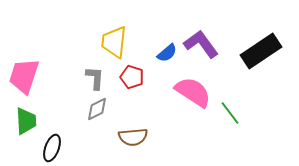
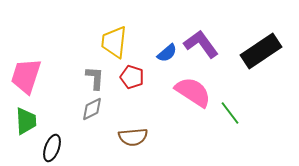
pink trapezoid: moved 2 px right
gray diamond: moved 5 px left
